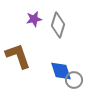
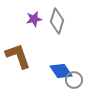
gray diamond: moved 1 px left, 4 px up
blue diamond: rotated 15 degrees counterclockwise
